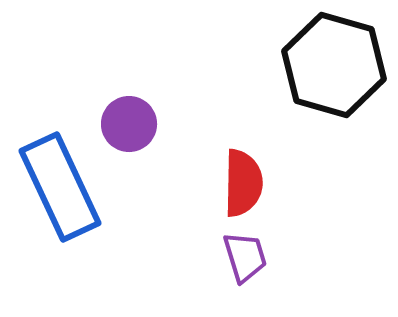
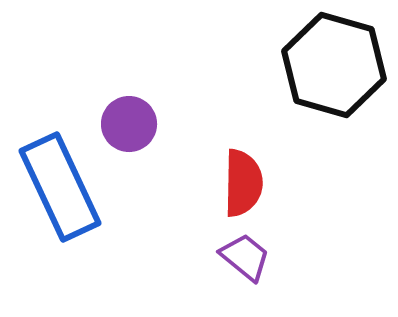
purple trapezoid: rotated 34 degrees counterclockwise
